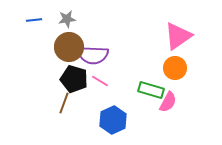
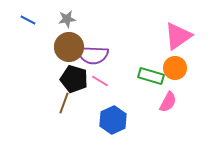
blue line: moved 6 px left; rotated 35 degrees clockwise
green rectangle: moved 14 px up
